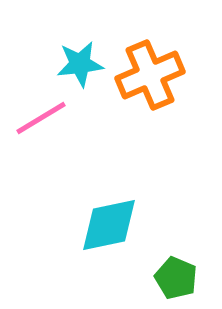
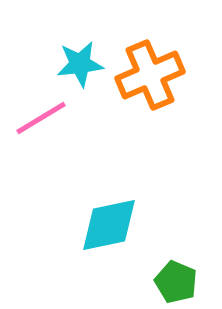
green pentagon: moved 4 px down
